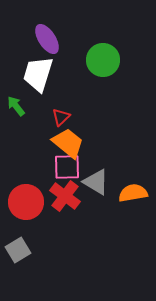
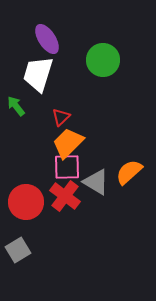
orange trapezoid: rotated 84 degrees counterclockwise
orange semicircle: moved 4 px left, 21 px up; rotated 32 degrees counterclockwise
